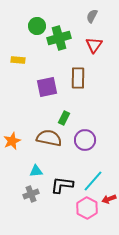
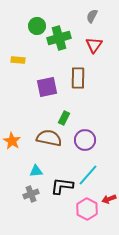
orange star: rotated 18 degrees counterclockwise
cyan line: moved 5 px left, 6 px up
black L-shape: moved 1 px down
pink hexagon: moved 1 px down
